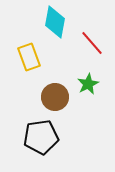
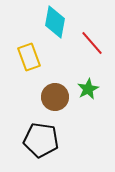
green star: moved 5 px down
black pentagon: moved 3 px down; rotated 16 degrees clockwise
